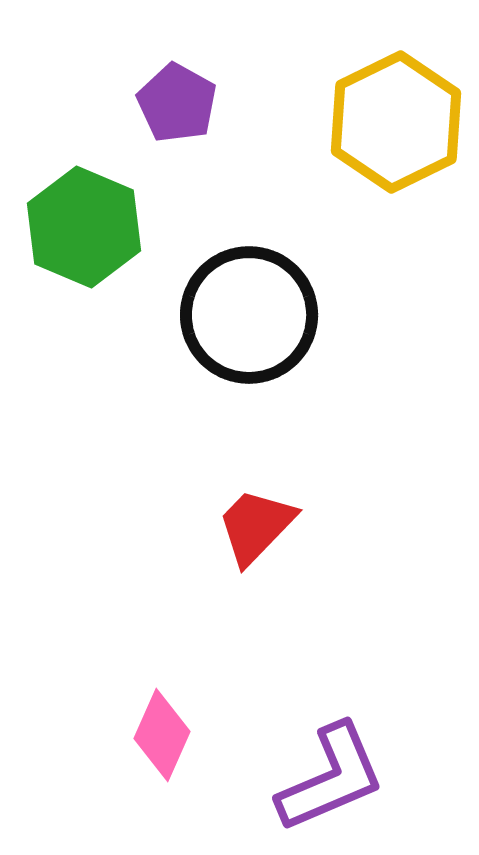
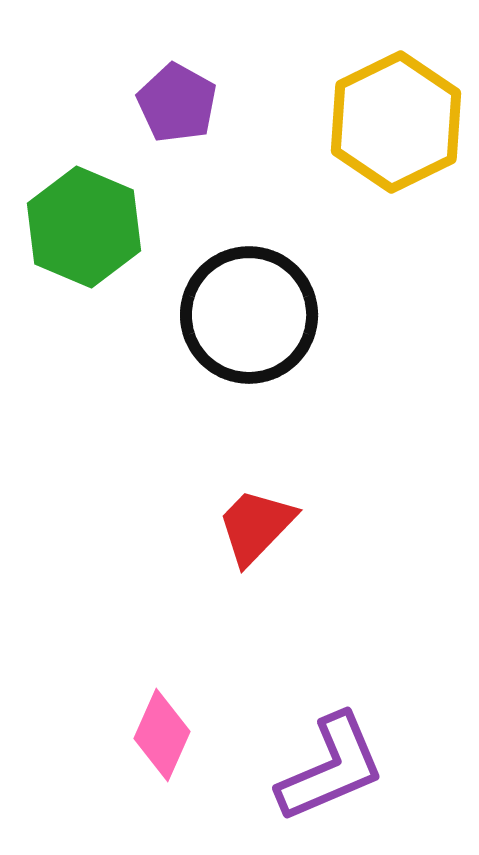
purple L-shape: moved 10 px up
